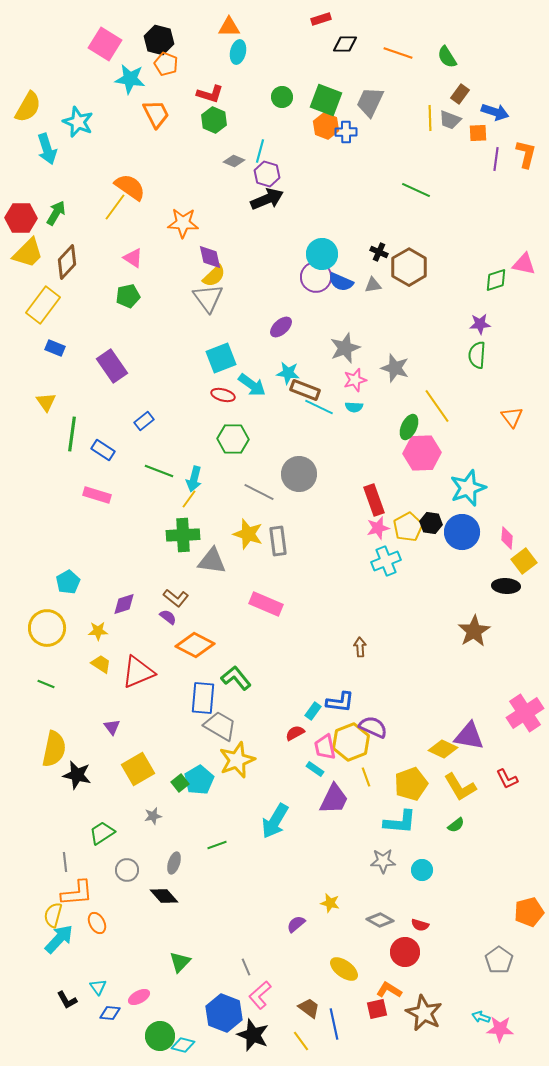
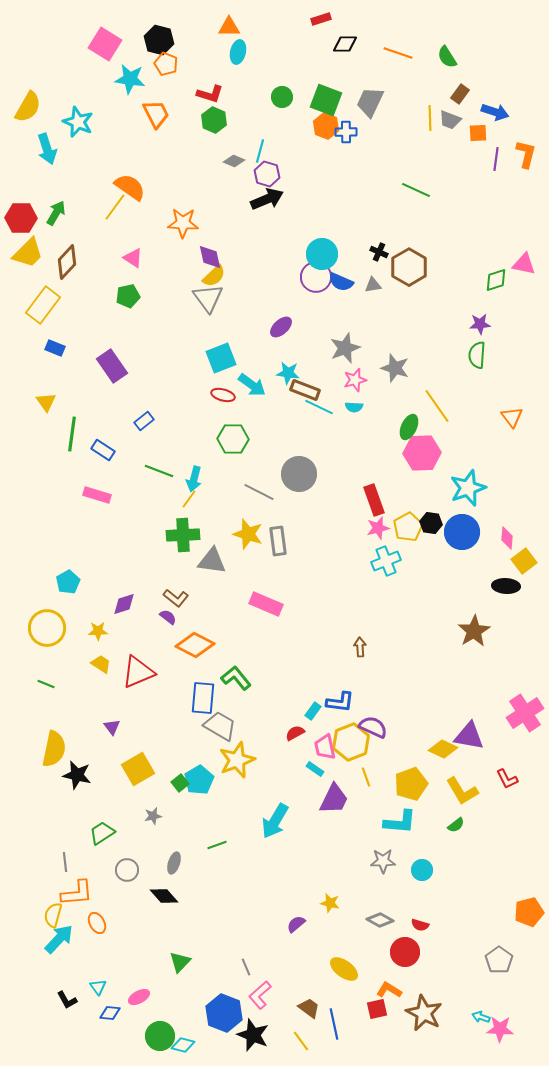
yellow L-shape at (460, 787): moved 2 px right, 4 px down
